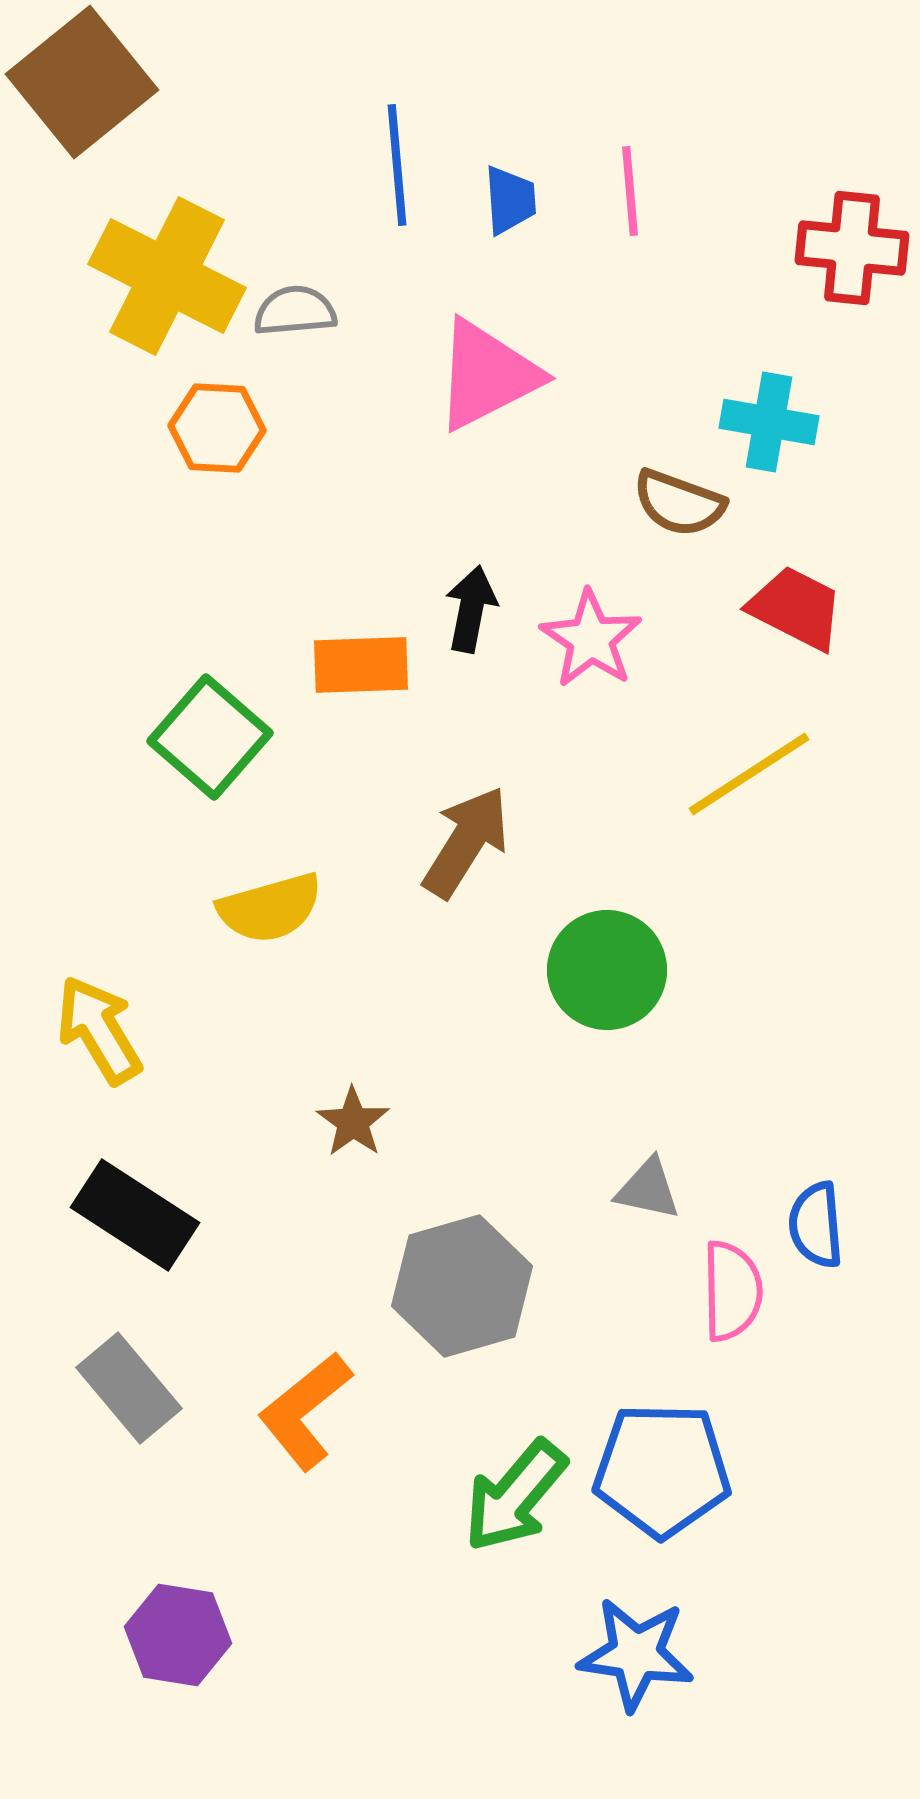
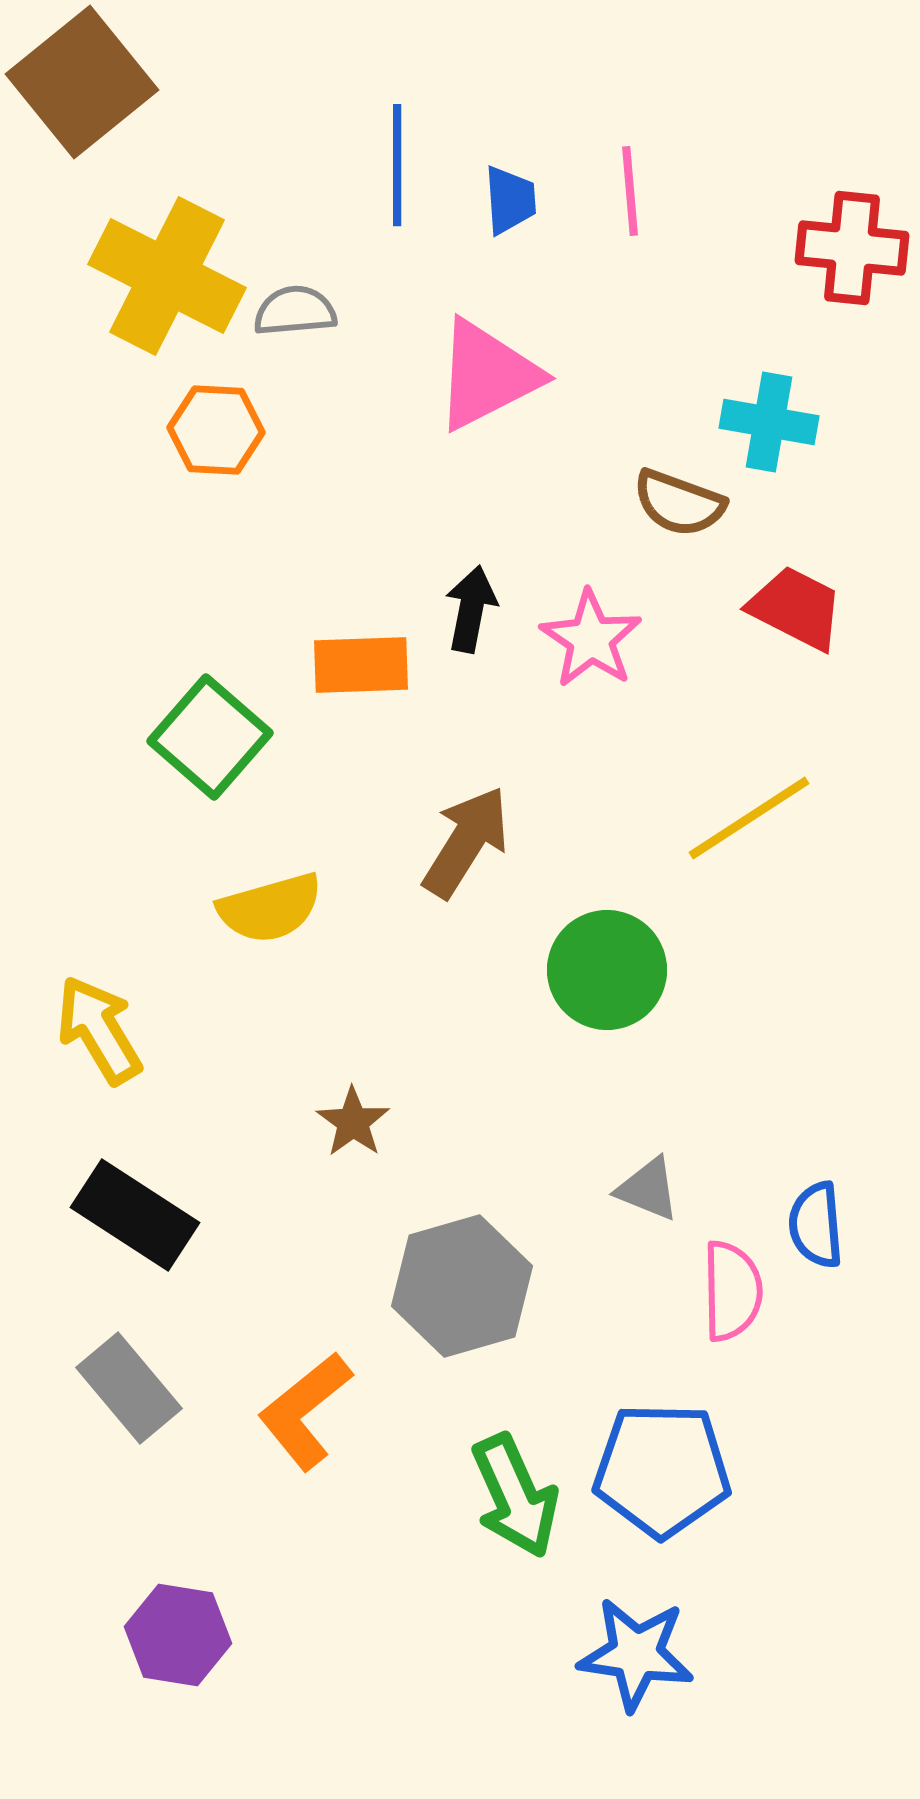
blue line: rotated 5 degrees clockwise
orange hexagon: moved 1 px left, 2 px down
yellow line: moved 44 px down
gray triangle: rotated 10 degrees clockwise
green arrow: rotated 64 degrees counterclockwise
